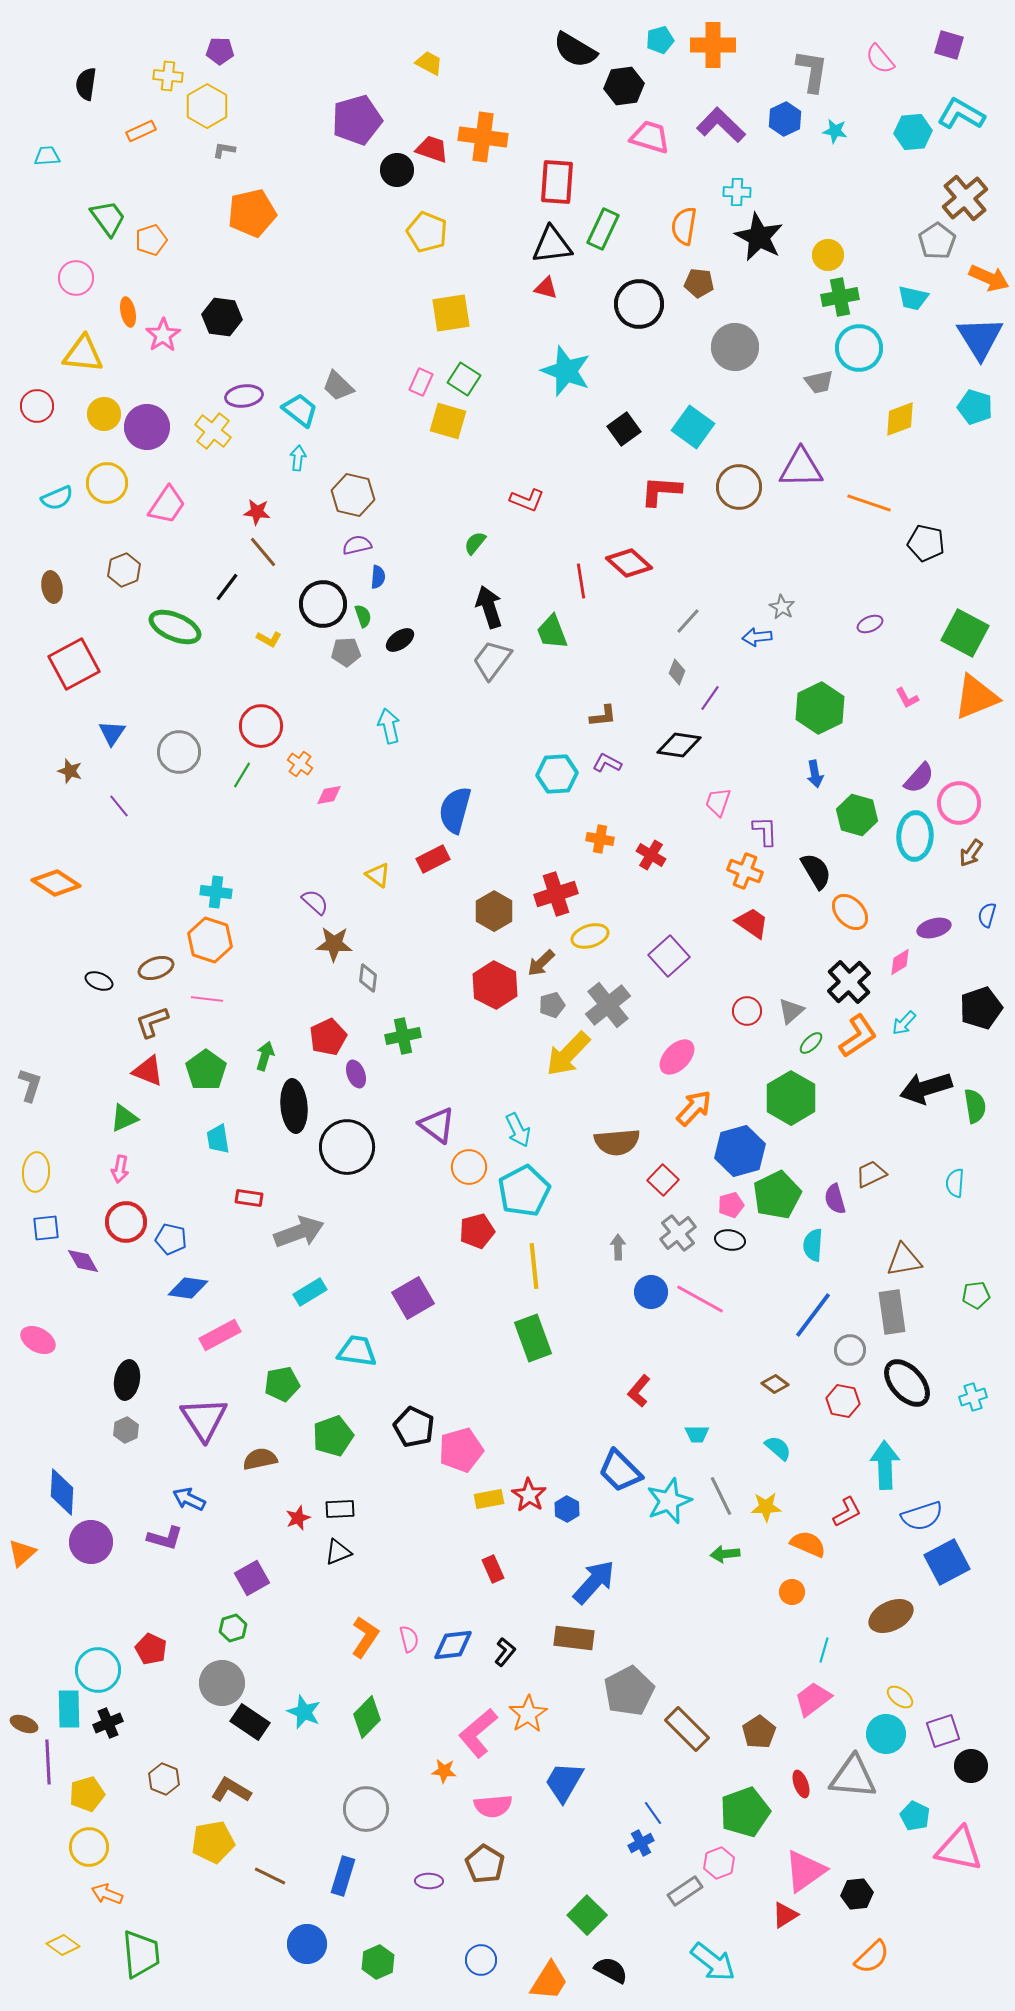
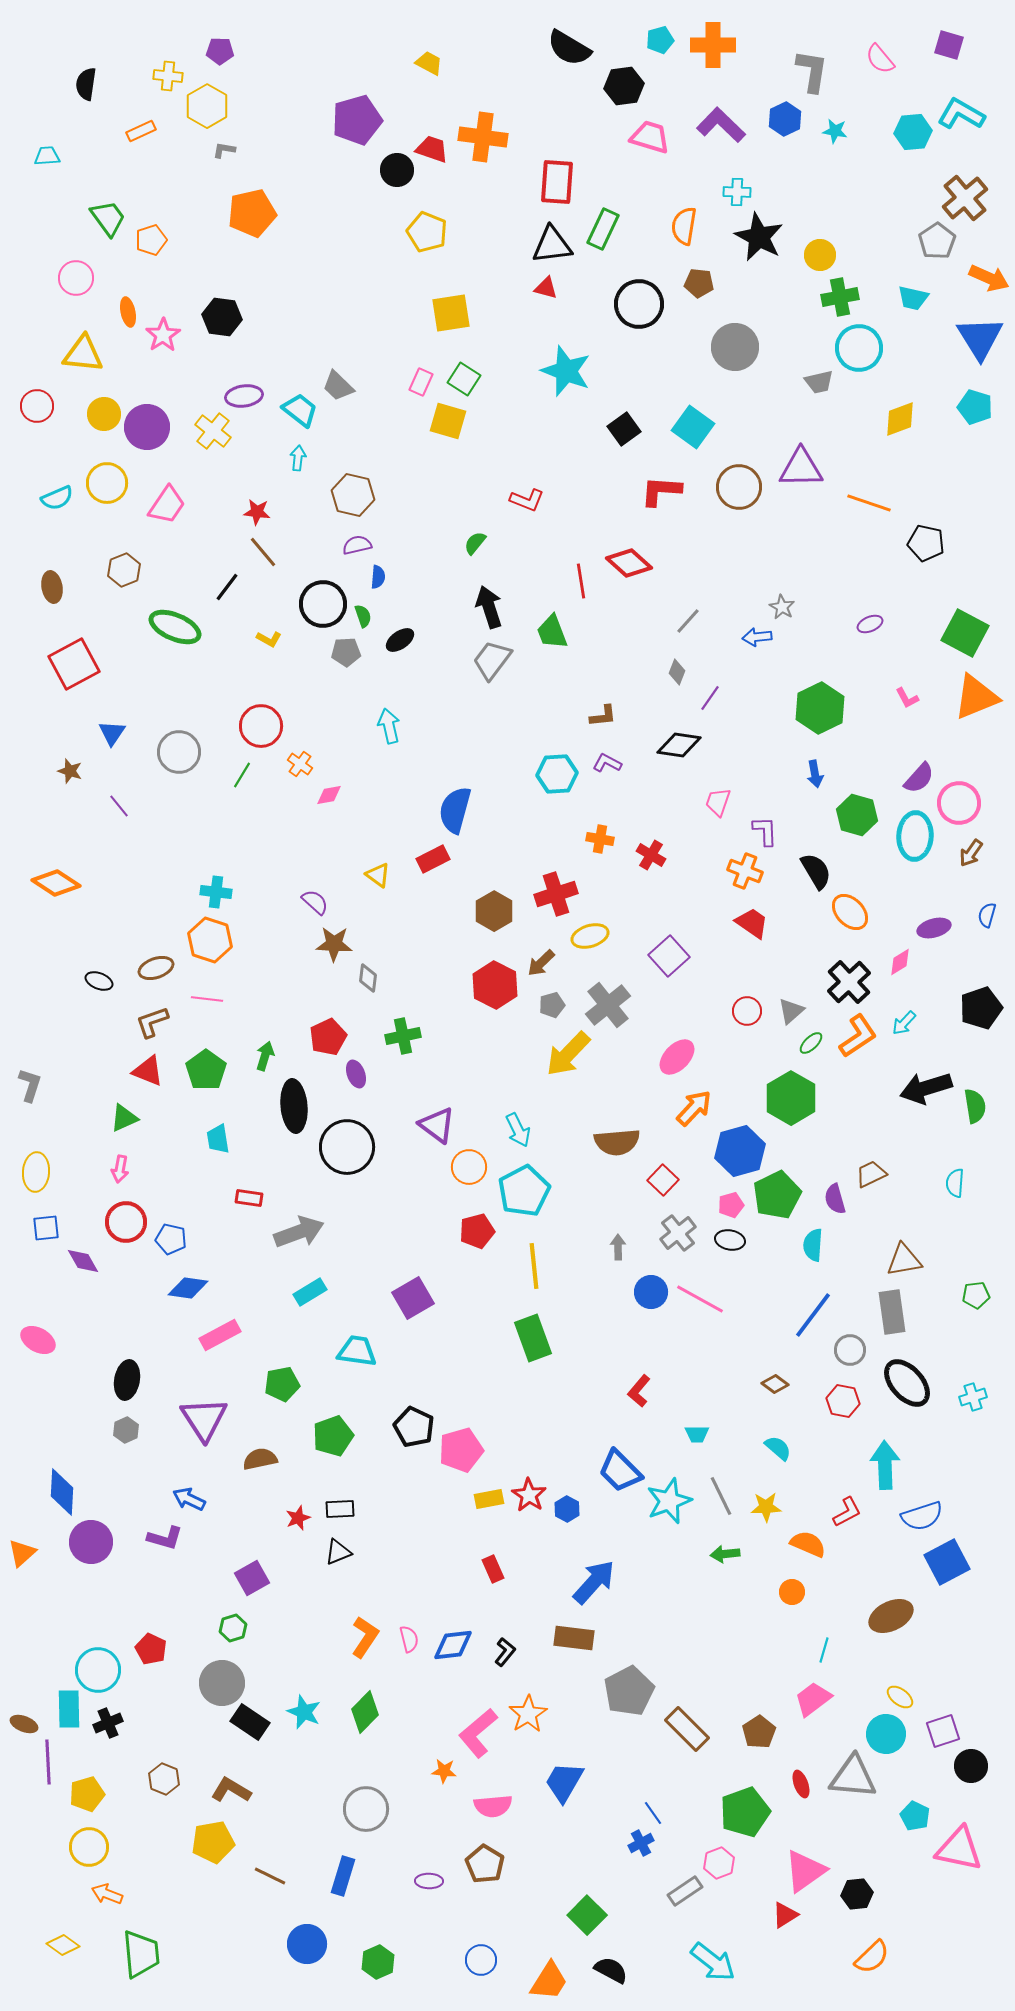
black semicircle at (575, 50): moved 6 px left, 2 px up
yellow circle at (828, 255): moved 8 px left
green diamond at (367, 1717): moved 2 px left, 5 px up
